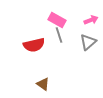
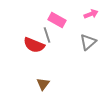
pink arrow: moved 6 px up
gray line: moved 12 px left
red semicircle: rotated 35 degrees clockwise
brown triangle: rotated 32 degrees clockwise
